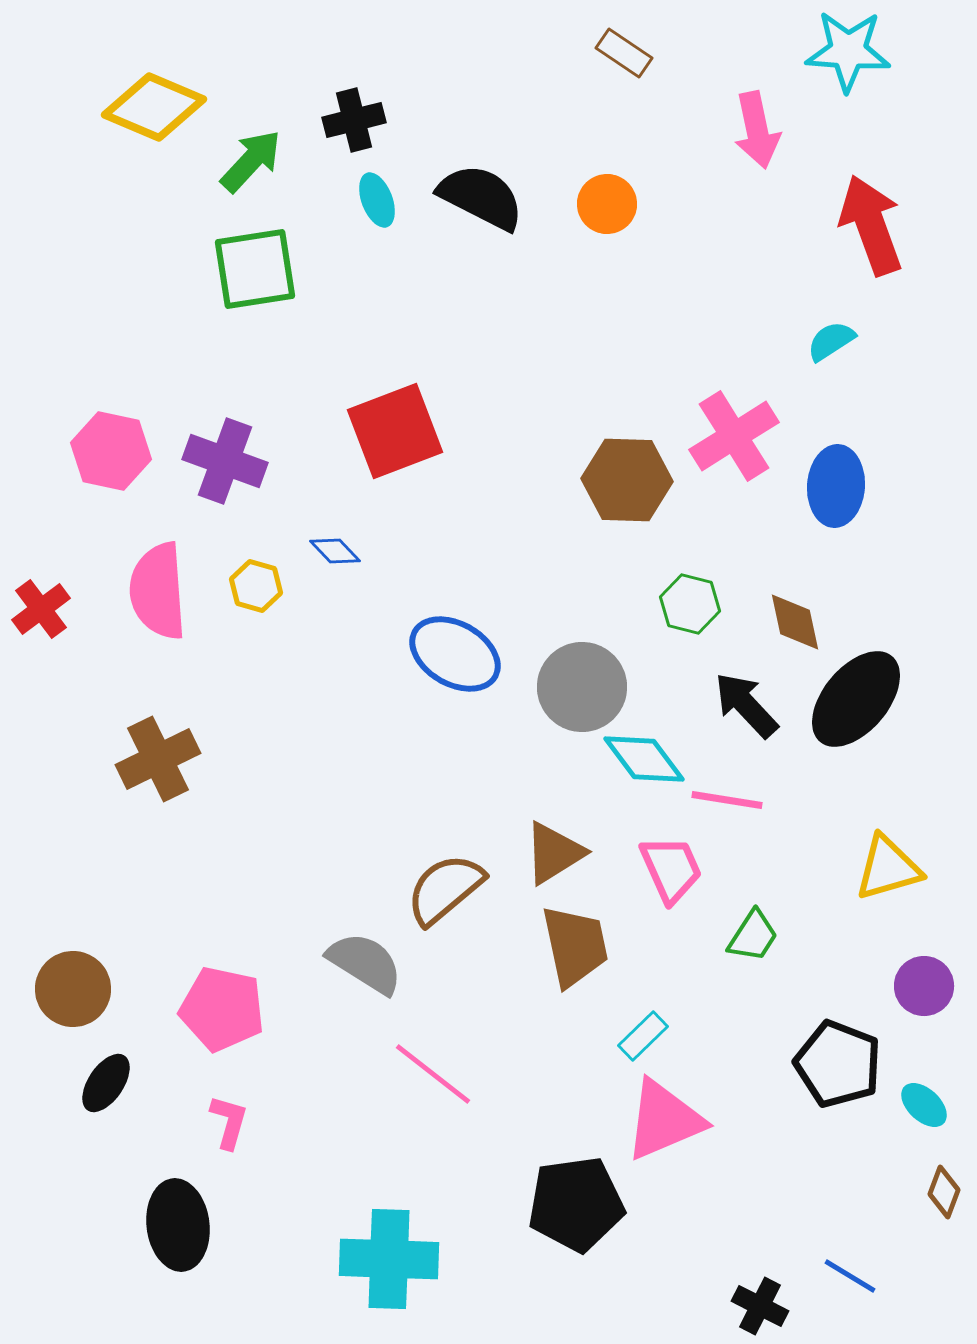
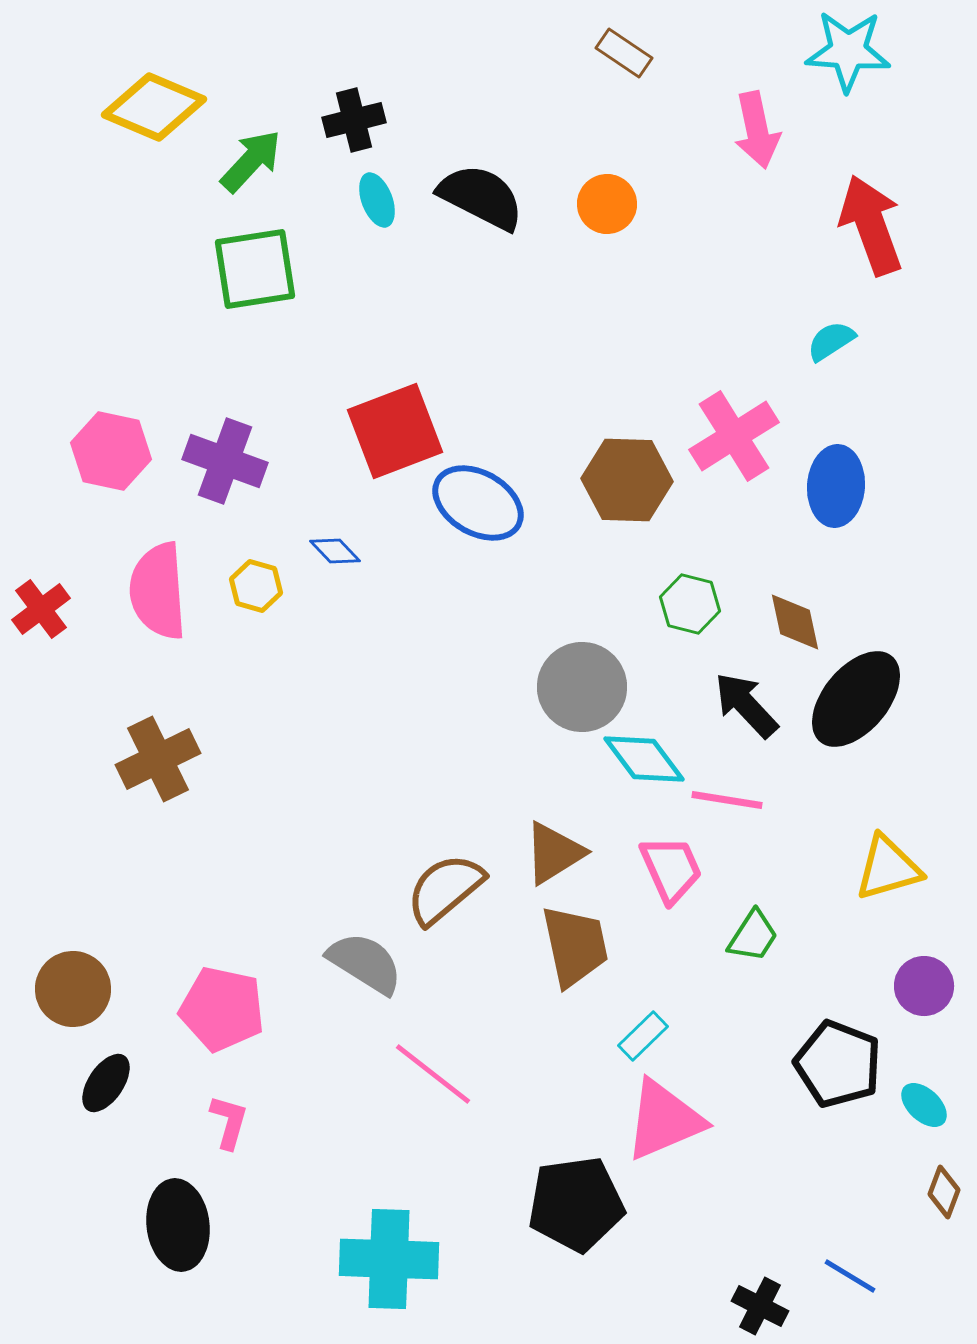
blue ellipse at (455, 654): moved 23 px right, 151 px up
